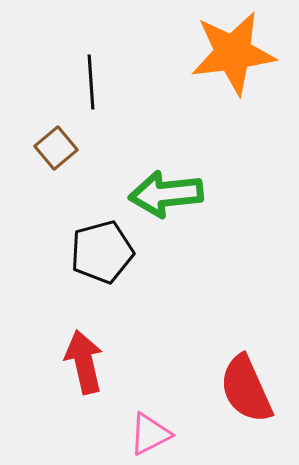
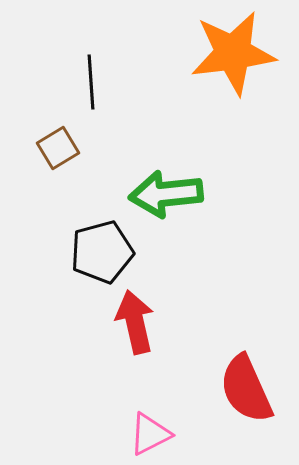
brown square: moved 2 px right; rotated 9 degrees clockwise
red arrow: moved 51 px right, 40 px up
